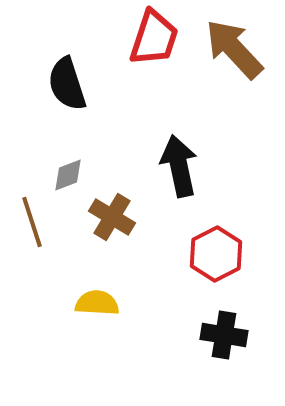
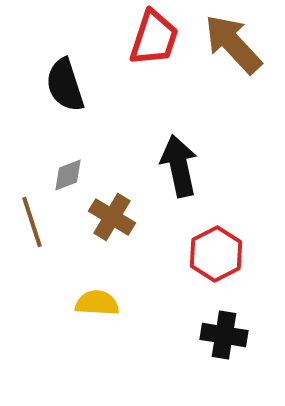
brown arrow: moved 1 px left, 5 px up
black semicircle: moved 2 px left, 1 px down
